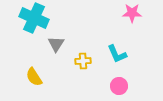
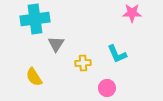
cyan cross: moved 1 px right, 1 px down; rotated 32 degrees counterclockwise
yellow cross: moved 2 px down
pink circle: moved 12 px left, 2 px down
